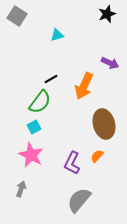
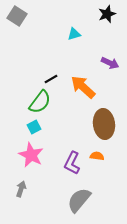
cyan triangle: moved 17 px right, 1 px up
orange arrow: moved 1 px left, 1 px down; rotated 108 degrees clockwise
brown ellipse: rotated 8 degrees clockwise
orange semicircle: rotated 56 degrees clockwise
